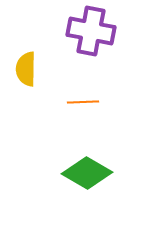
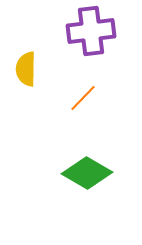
purple cross: rotated 18 degrees counterclockwise
orange line: moved 4 px up; rotated 44 degrees counterclockwise
